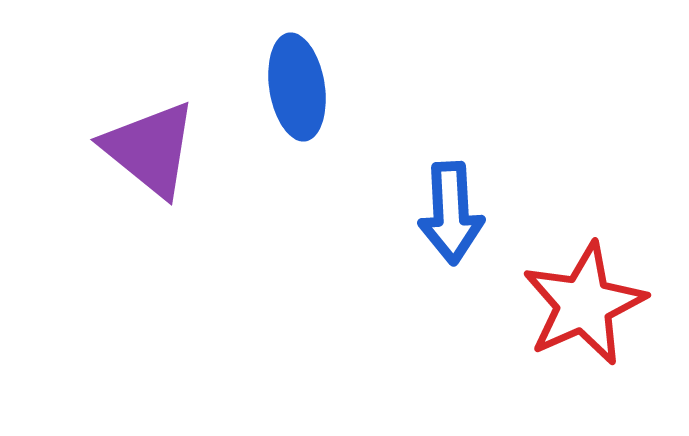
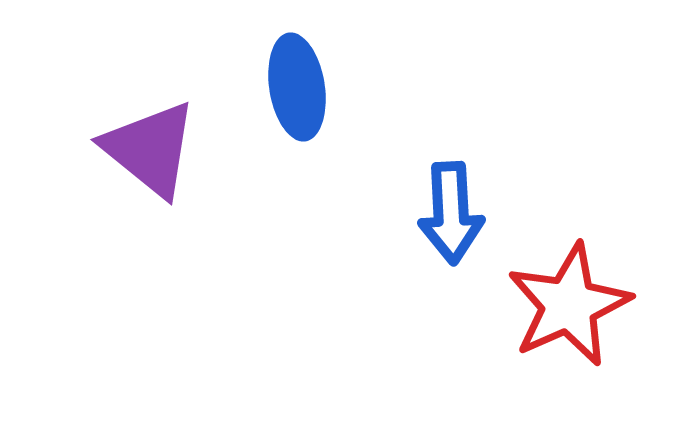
red star: moved 15 px left, 1 px down
